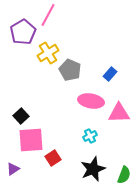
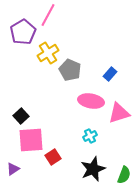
pink triangle: rotated 15 degrees counterclockwise
red square: moved 1 px up
